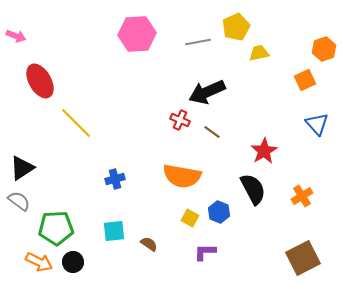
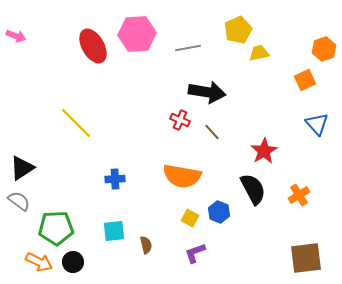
yellow pentagon: moved 2 px right, 3 px down
gray line: moved 10 px left, 6 px down
red ellipse: moved 53 px right, 35 px up
black arrow: rotated 147 degrees counterclockwise
brown line: rotated 12 degrees clockwise
blue cross: rotated 12 degrees clockwise
orange cross: moved 3 px left, 1 px up
brown semicircle: moved 3 px left, 1 px down; rotated 42 degrees clockwise
purple L-shape: moved 10 px left, 1 px down; rotated 20 degrees counterclockwise
brown square: moved 3 px right; rotated 20 degrees clockwise
